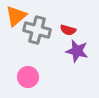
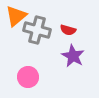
purple star: moved 4 px left, 5 px down; rotated 15 degrees clockwise
